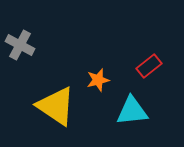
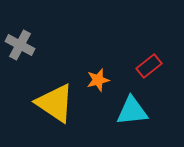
yellow triangle: moved 1 px left, 3 px up
